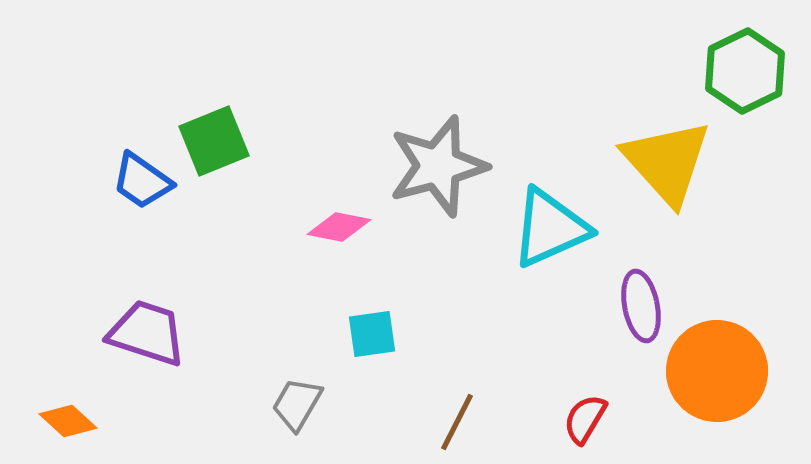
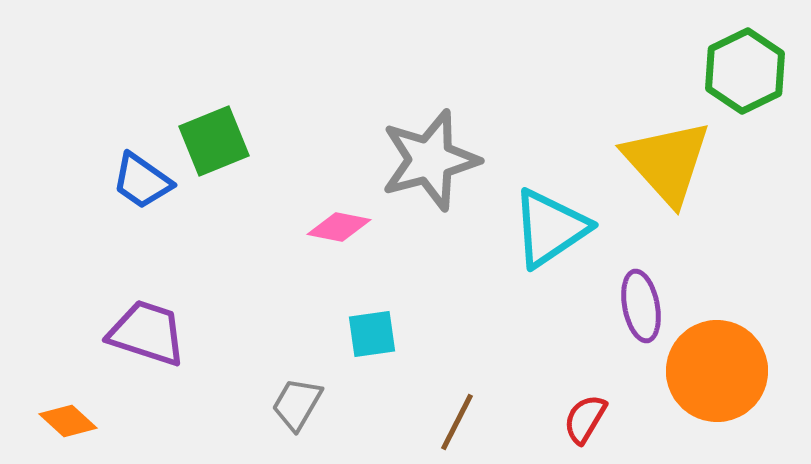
gray star: moved 8 px left, 6 px up
cyan triangle: rotated 10 degrees counterclockwise
